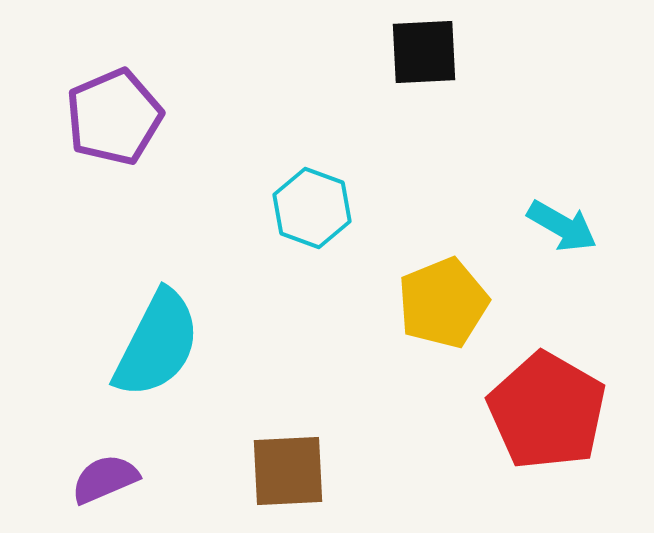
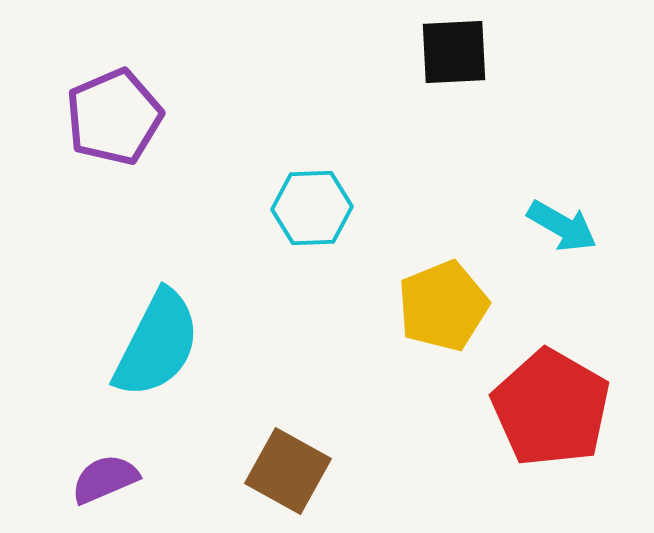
black square: moved 30 px right
cyan hexagon: rotated 22 degrees counterclockwise
yellow pentagon: moved 3 px down
red pentagon: moved 4 px right, 3 px up
brown square: rotated 32 degrees clockwise
